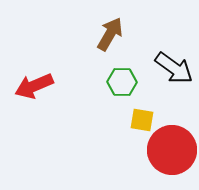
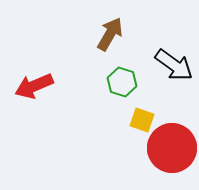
black arrow: moved 3 px up
green hexagon: rotated 16 degrees clockwise
yellow square: rotated 10 degrees clockwise
red circle: moved 2 px up
